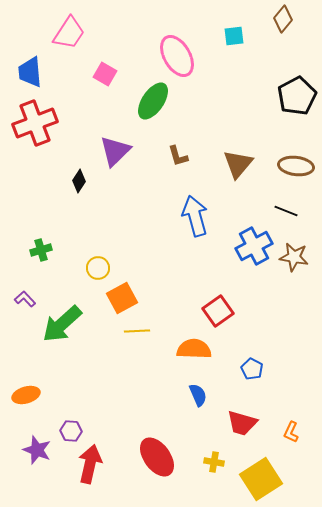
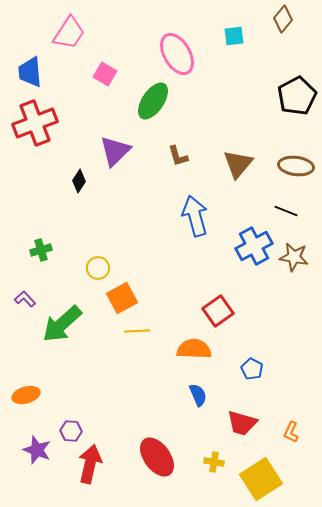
pink ellipse: moved 2 px up
